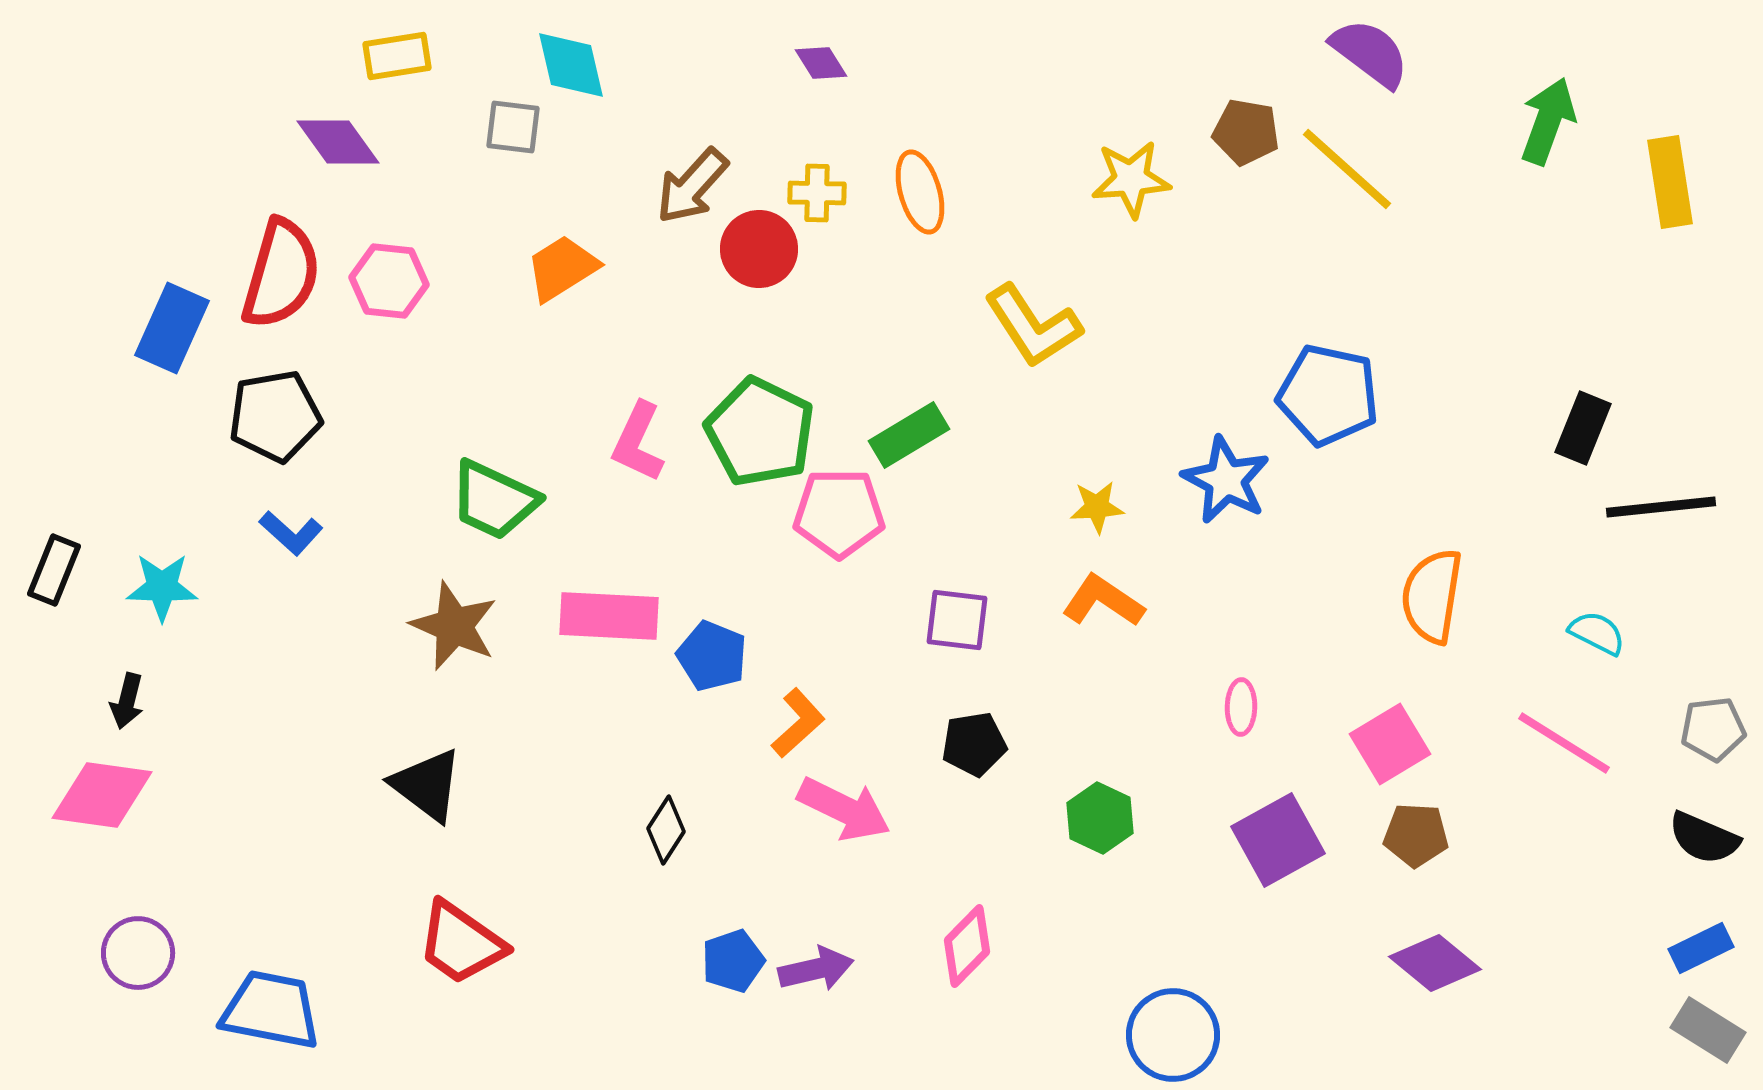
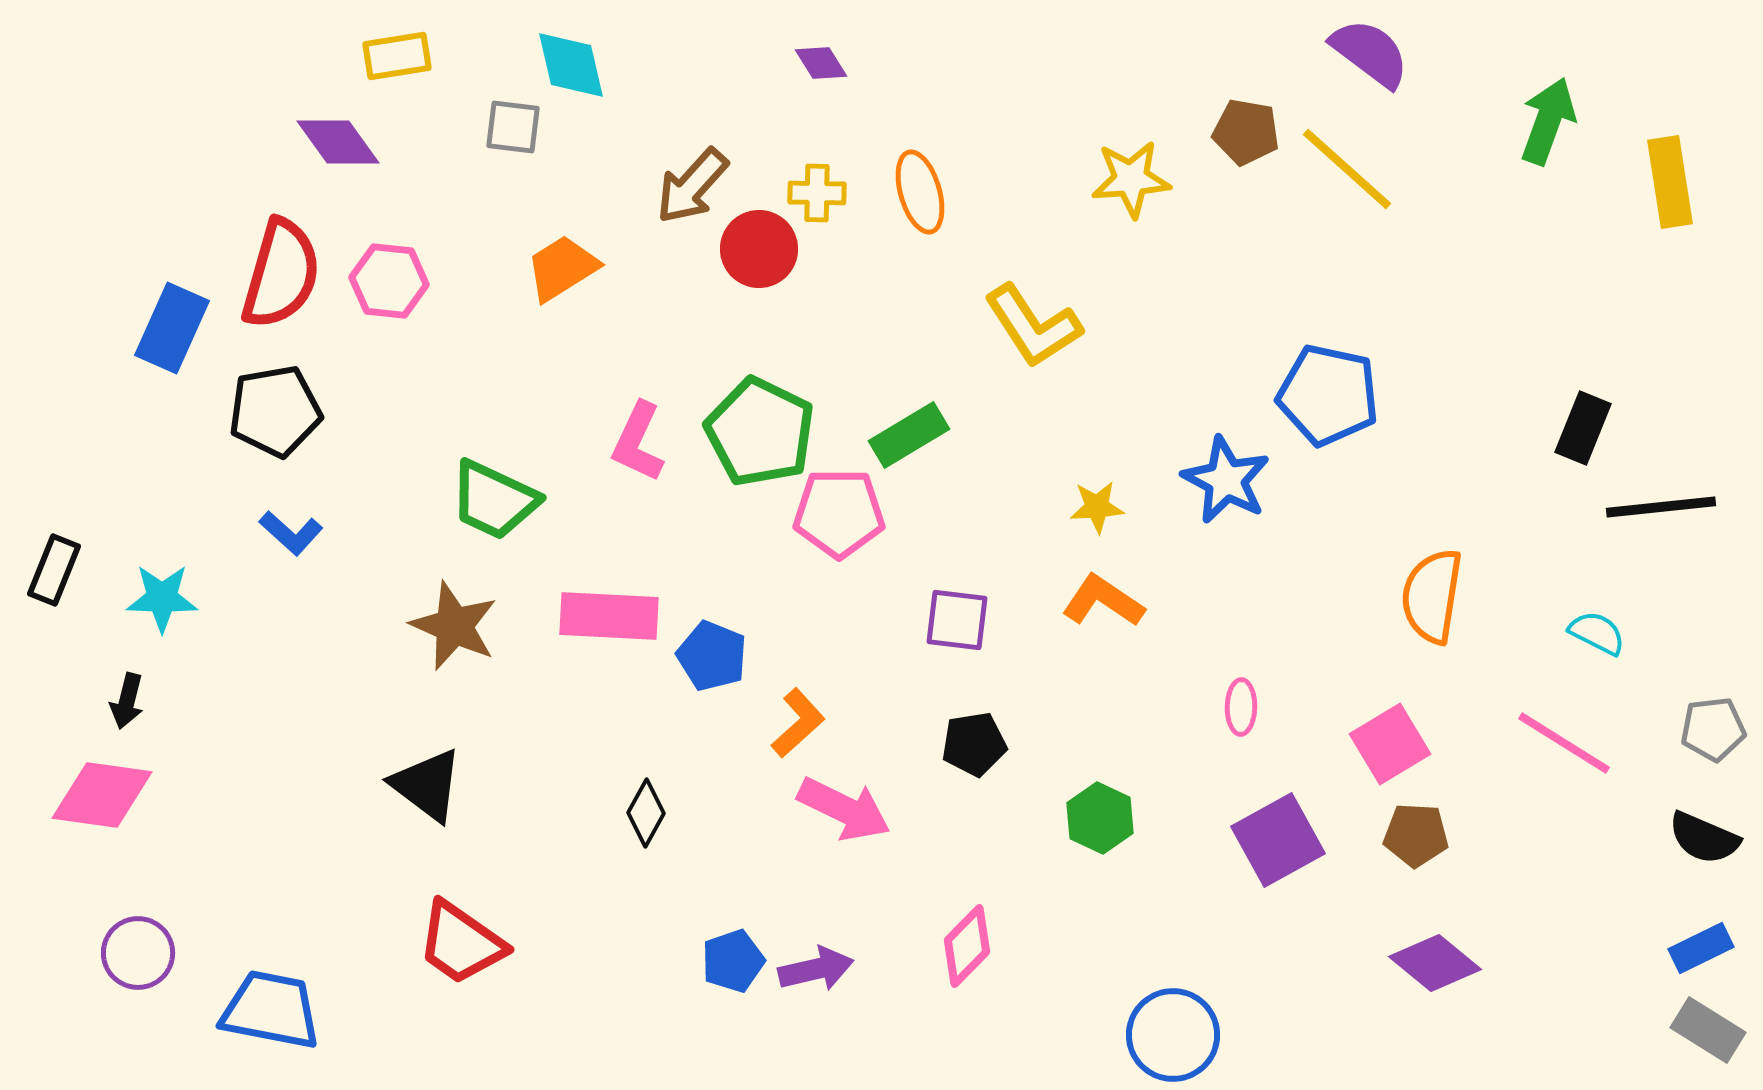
black pentagon at (275, 416): moved 5 px up
cyan star at (162, 587): moved 11 px down
black diamond at (666, 830): moved 20 px left, 17 px up; rotated 4 degrees counterclockwise
